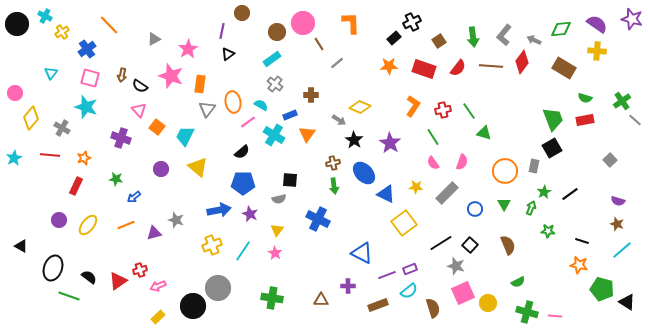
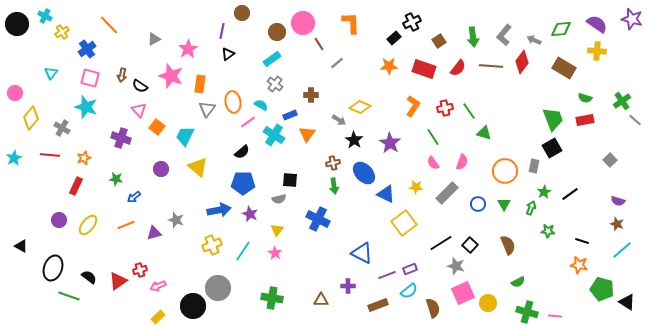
red cross at (443, 110): moved 2 px right, 2 px up
blue circle at (475, 209): moved 3 px right, 5 px up
